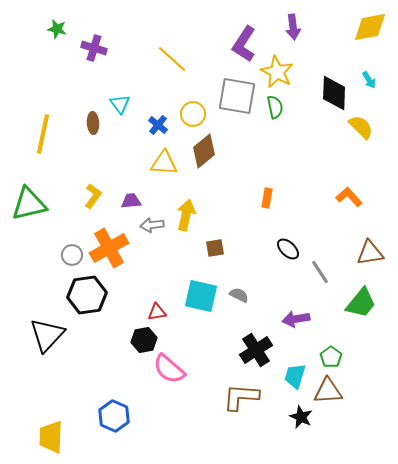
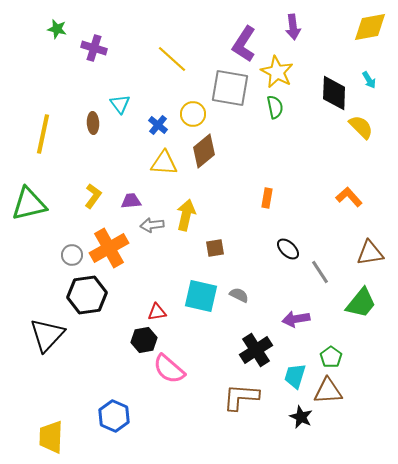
gray square at (237, 96): moved 7 px left, 8 px up
